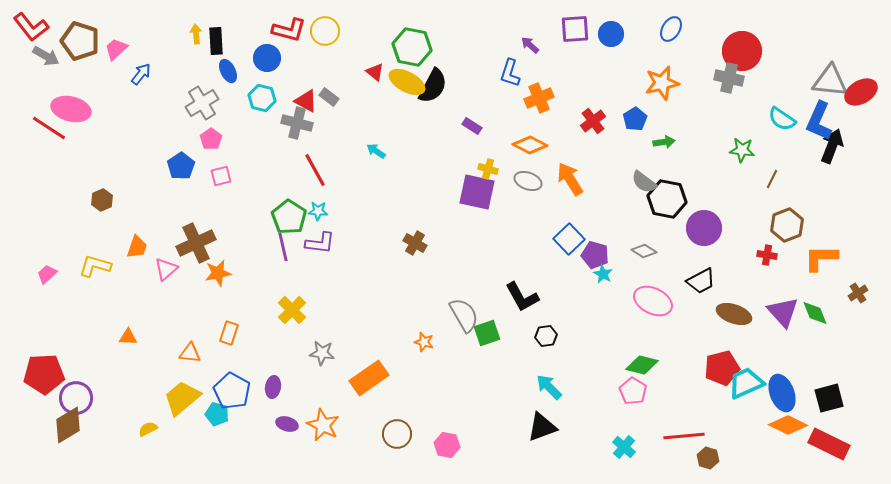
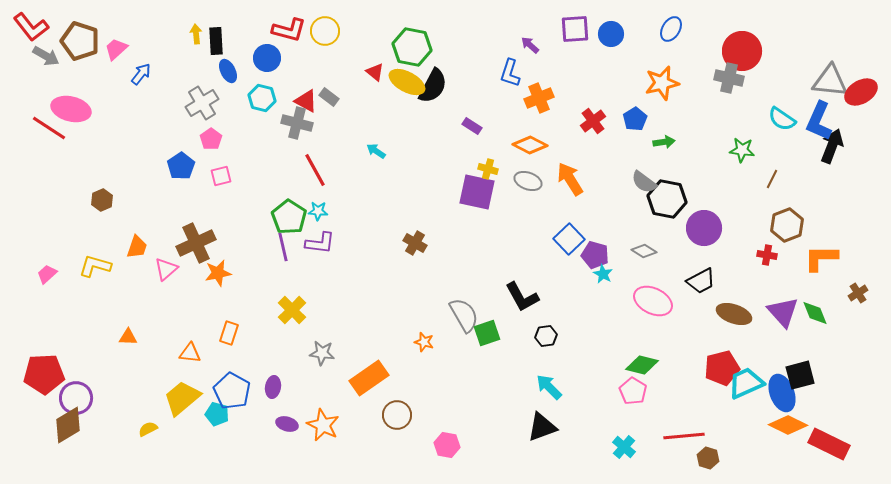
black square at (829, 398): moved 29 px left, 23 px up
brown circle at (397, 434): moved 19 px up
